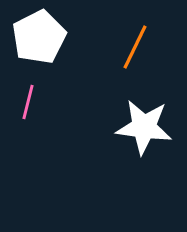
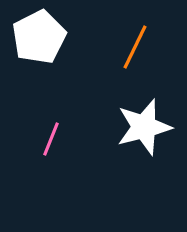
pink line: moved 23 px right, 37 px down; rotated 8 degrees clockwise
white star: rotated 22 degrees counterclockwise
